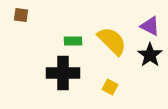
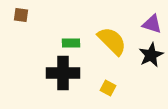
purple triangle: moved 2 px right, 2 px up; rotated 10 degrees counterclockwise
green rectangle: moved 2 px left, 2 px down
black star: moved 1 px right; rotated 10 degrees clockwise
yellow square: moved 2 px left, 1 px down
